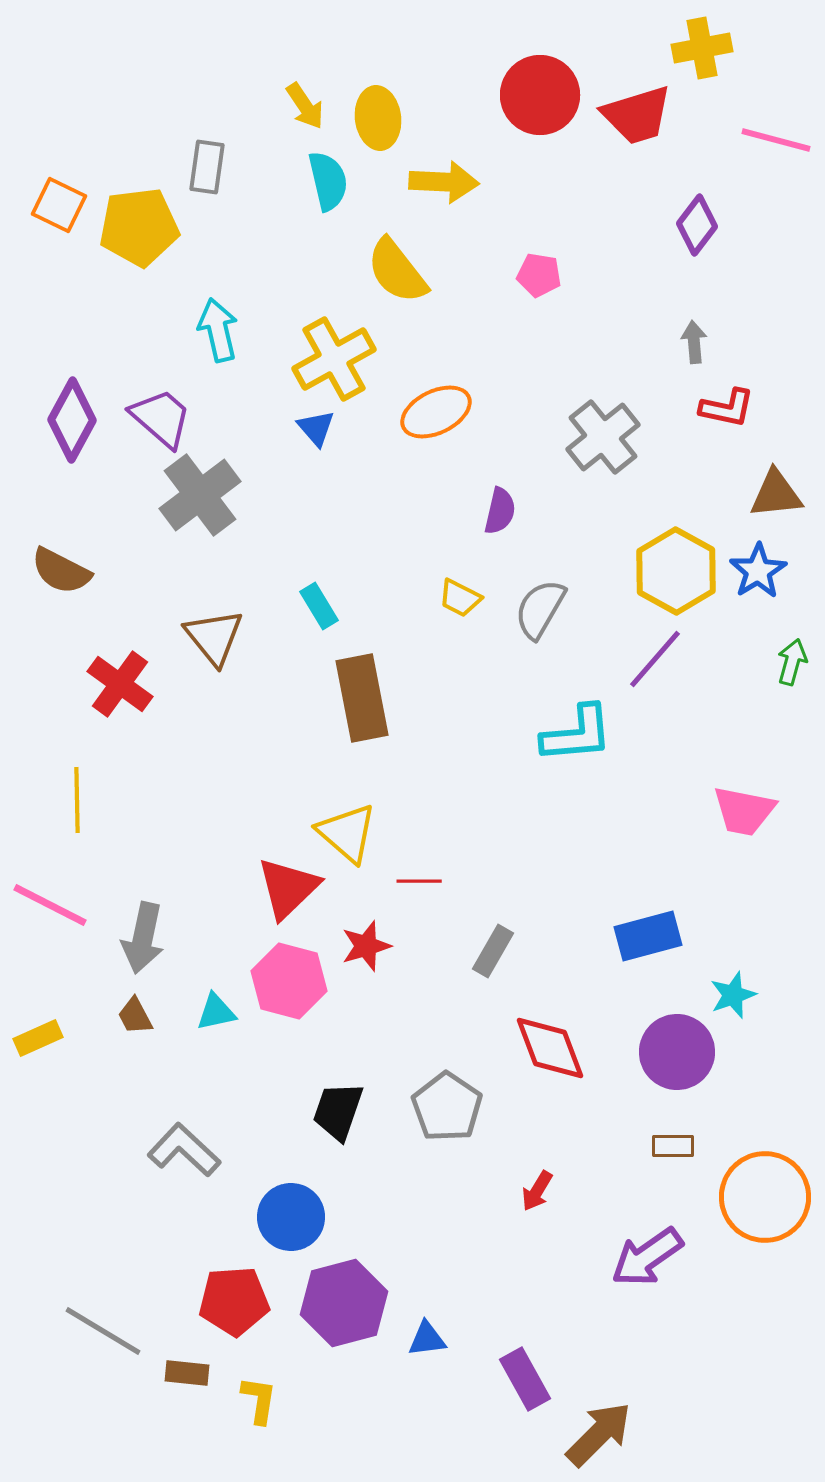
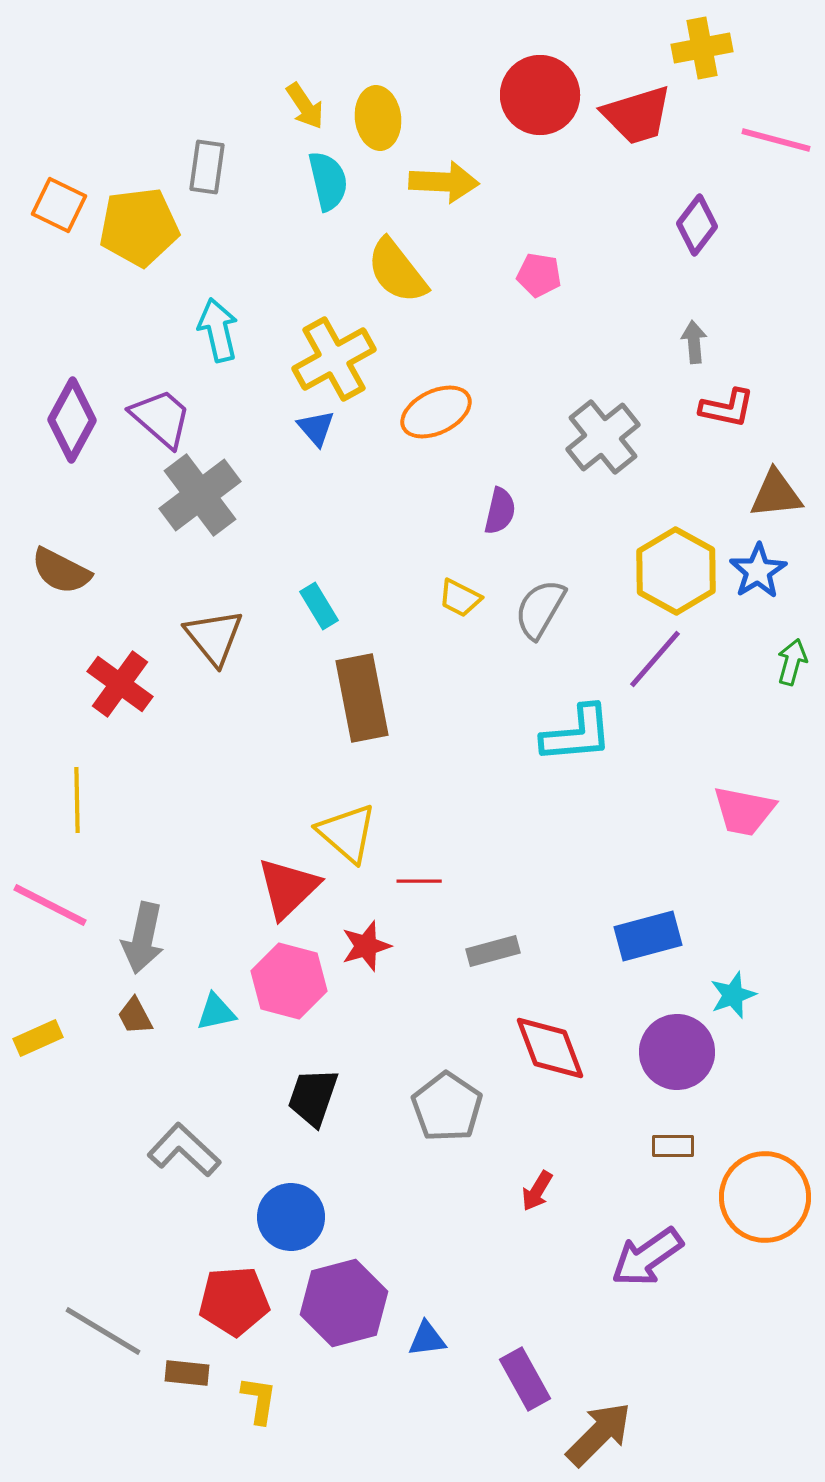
gray rectangle at (493, 951): rotated 45 degrees clockwise
black trapezoid at (338, 1111): moved 25 px left, 14 px up
